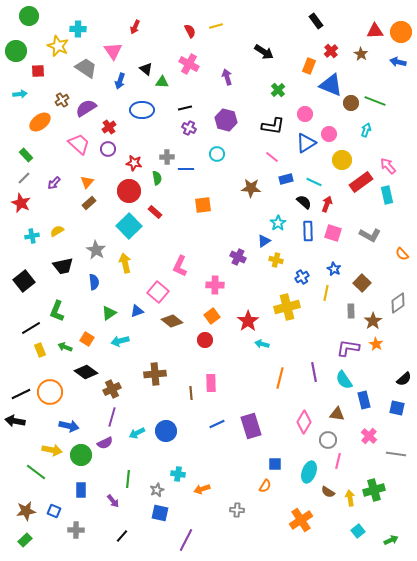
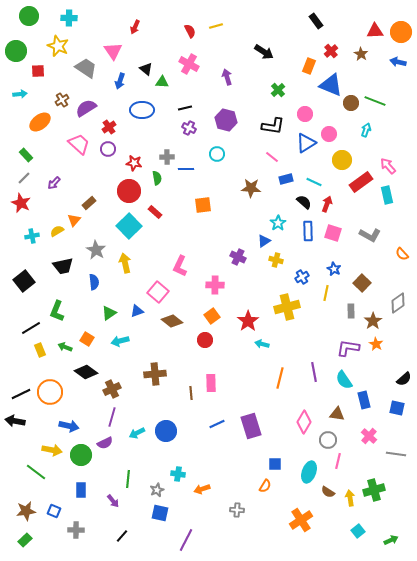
cyan cross at (78, 29): moved 9 px left, 11 px up
orange triangle at (87, 182): moved 13 px left, 38 px down
